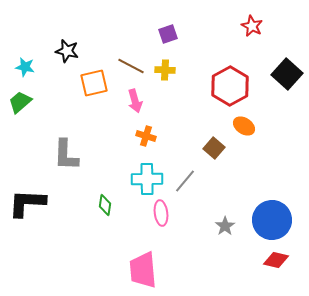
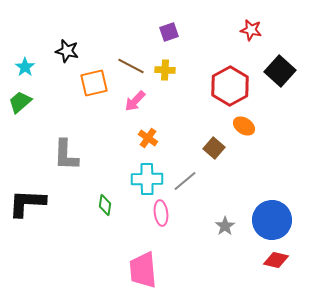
red star: moved 1 px left, 4 px down; rotated 15 degrees counterclockwise
purple square: moved 1 px right, 2 px up
cyan star: rotated 24 degrees clockwise
black square: moved 7 px left, 3 px up
pink arrow: rotated 60 degrees clockwise
orange cross: moved 2 px right, 2 px down; rotated 18 degrees clockwise
gray line: rotated 10 degrees clockwise
